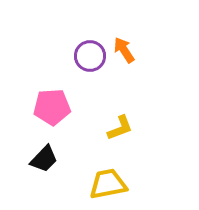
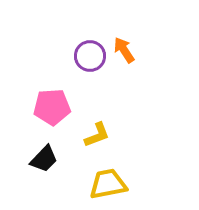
yellow L-shape: moved 23 px left, 7 px down
